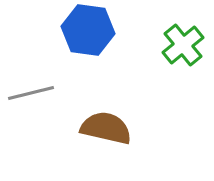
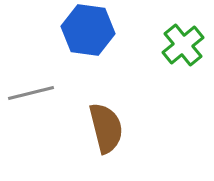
brown semicircle: rotated 63 degrees clockwise
